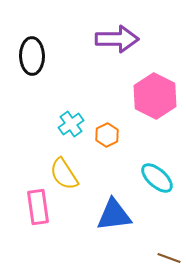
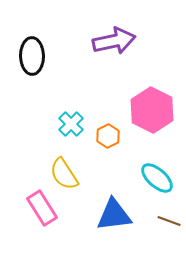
purple arrow: moved 3 px left, 2 px down; rotated 12 degrees counterclockwise
pink hexagon: moved 3 px left, 14 px down
cyan cross: rotated 10 degrees counterclockwise
orange hexagon: moved 1 px right, 1 px down
pink rectangle: moved 4 px right, 1 px down; rotated 24 degrees counterclockwise
brown line: moved 37 px up
